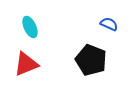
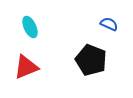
red triangle: moved 3 px down
